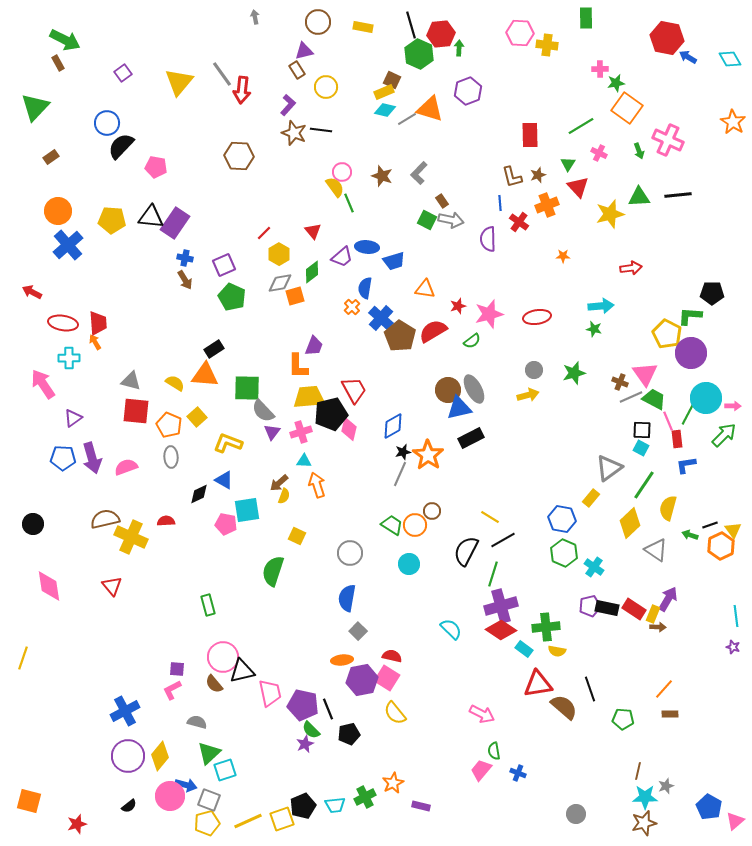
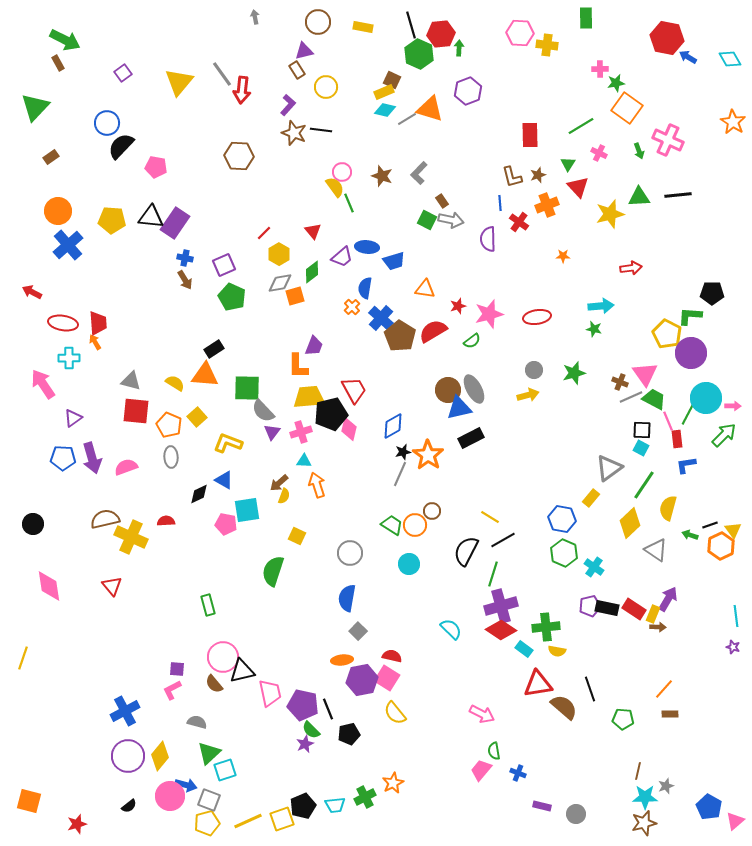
purple rectangle at (421, 806): moved 121 px right
